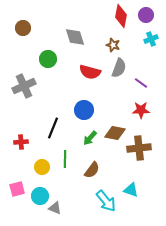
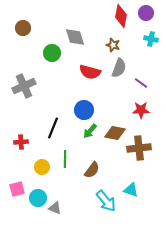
purple circle: moved 2 px up
cyan cross: rotated 32 degrees clockwise
green circle: moved 4 px right, 6 px up
green arrow: moved 7 px up
cyan circle: moved 2 px left, 2 px down
